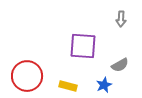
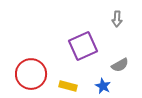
gray arrow: moved 4 px left
purple square: rotated 28 degrees counterclockwise
red circle: moved 4 px right, 2 px up
blue star: moved 1 px left, 1 px down; rotated 21 degrees counterclockwise
